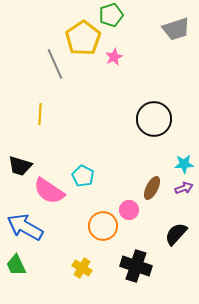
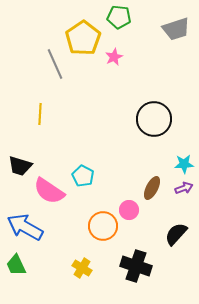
green pentagon: moved 8 px right, 2 px down; rotated 25 degrees clockwise
